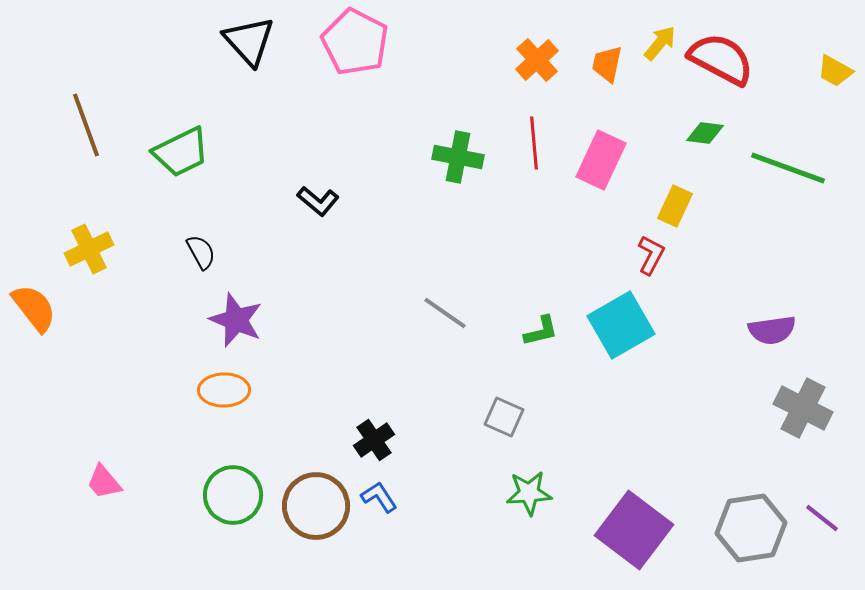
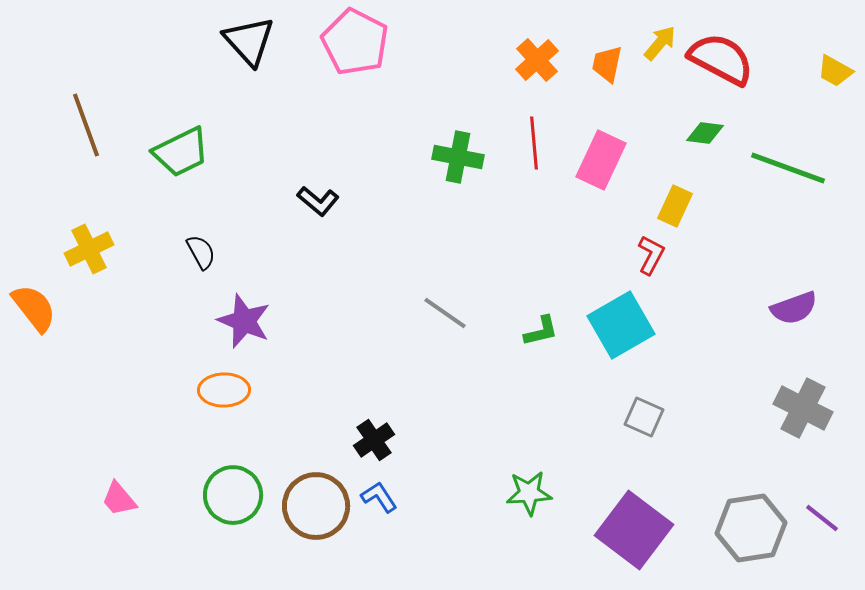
purple star: moved 8 px right, 1 px down
purple semicircle: moved 22 px right, 22 px up; rotated 12 degrees counterclockwise
gray square: moved 140 px right
pink trapezoid: moved 15 px right, 17 px down
